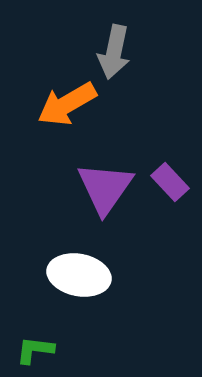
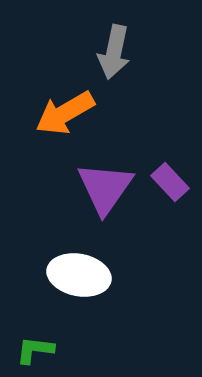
orange arrow: moved 2 px left, 9 px down
